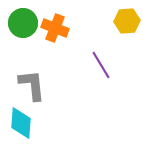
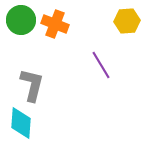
green circle: moved 2 px left, 3 px up
orange cross: moved 4 px up
gray L-shape: rotated 20 degrees clockwise
